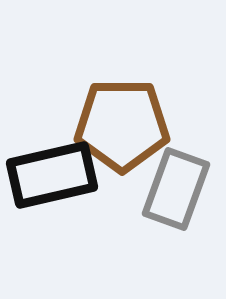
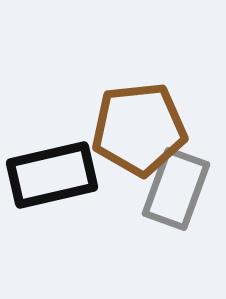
brown pentagon: moved 17 px right, 4 px down; rotated 6 degrees counterclockwise
